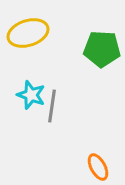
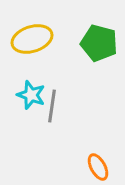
yellow ellipse: moved 4 px right, 6 px down
green pentagon: moved 3 px left, 6 px up; rotated 12 degrees clockwise
